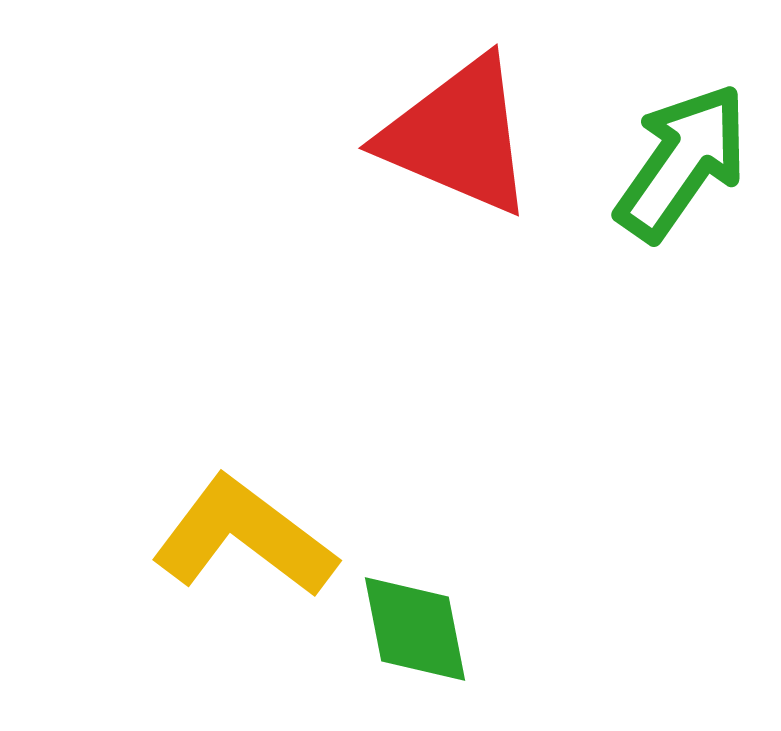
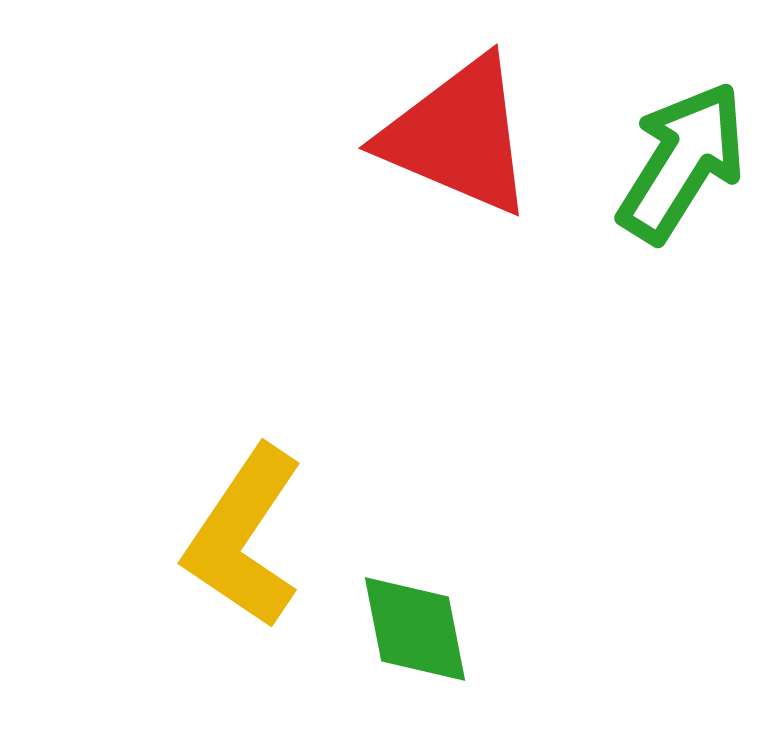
green arrow: rotated 3 degrees counterclockwise
yellow L-shape: rotated 93 degrees counterclockwise
